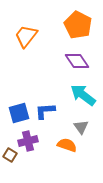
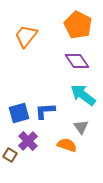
purple cross: rotated 30 degrees counterclockwise
